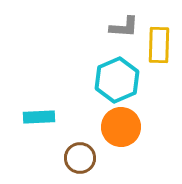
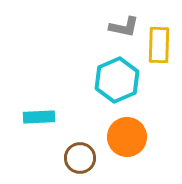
gray L-shape: rotated 8 degrees clockwise
orange circle: moved 6 px right, 10 px down
